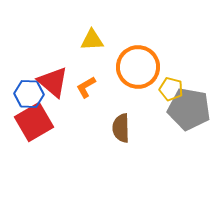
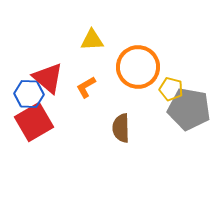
red triangle: moved 5 px left, 4 px up
